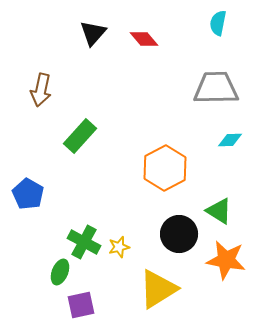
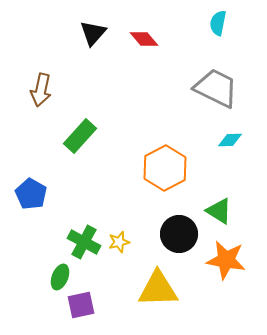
gray trapezoid: rotated 27 degrees clockwise
blue pentagon: moved 3 px right
yellow star: moved 5 px up
green ellipse: moved 5 px down
yellow triangle: rotated 30 degrees clockwise
